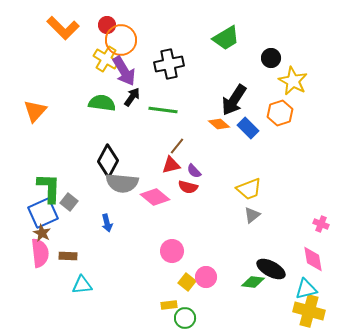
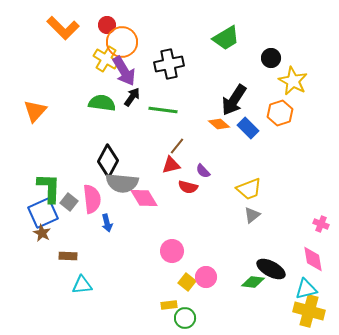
orange circle at (121, 40): moved 1 px right, 2 px down
purple semicircle at (194, 171): moved 9 px right
pink diamond at (155, 197): moved 11 px left, 1 px down; rotated 20 degrees clockwise
pink semicircle at (40, 253): moved 52 px right, 54 px up
